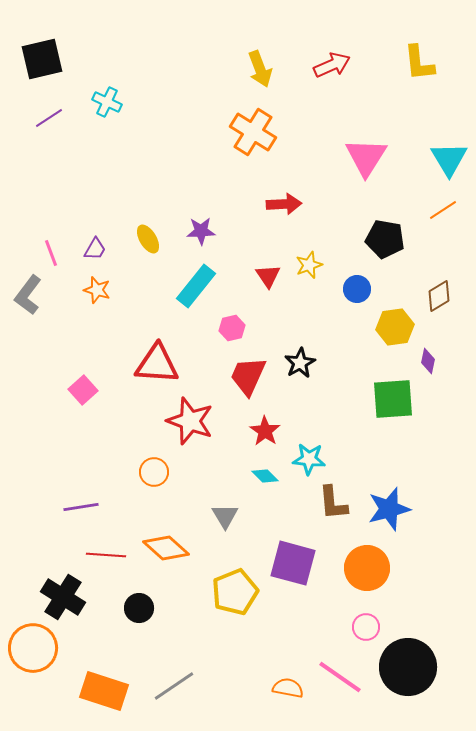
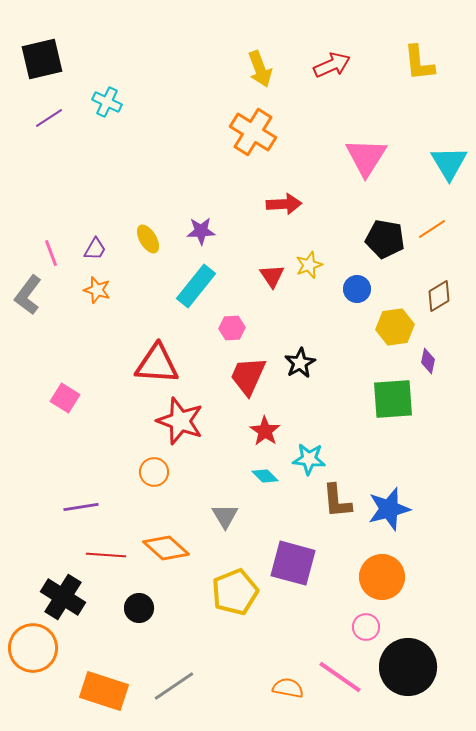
cyan triangle at (449, 159): moved 4 px down
orange line at (443, 210): moved 11 px left, 19 px down
red triangle at (268, 276): moved 4 px right
pink hexagon at (232, 328): rotated 10 degrees clockwise
pink square at (83, 390): moved 18 px left, 8 px down; rotated 16 degrees counterclockwise
red star at (190, 421): moved 10 px left
brown L-shape at (333, 503): moved 4 px right, 2 px up
orange circle at (367, 568): moved 15 px right, 9 px down
